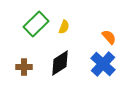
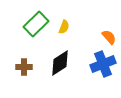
blue cross: rotated 25 degrees clockwise
